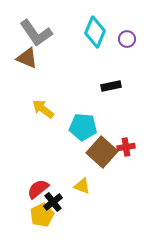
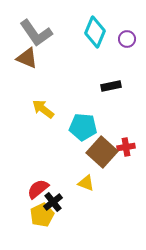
yellow triangle: moved 4 px right, 3 px up
